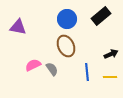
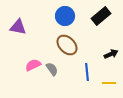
blue circle: moved 2 px left, 3 px up
brown ellipse: moved 1 px right, 1 px up; rotated 20 degrees counterclockwise
yellow line: moved 1 px left, 6 px down
